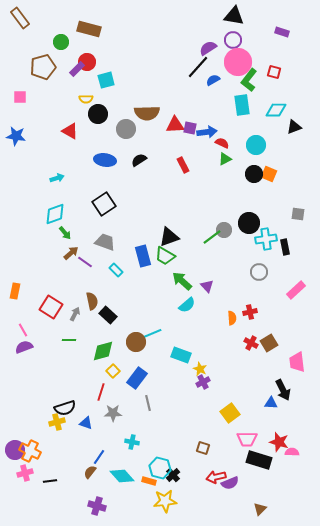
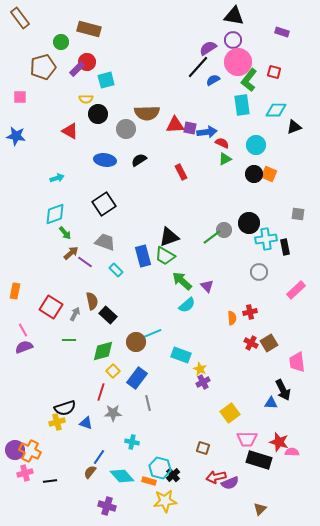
red rectangle at (183, 165): moved 2 px left, 7 px down
purple cross at (97, 506): moved 10 px right
